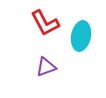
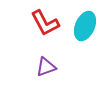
cyan ellipse: moved 4 px right, 10 px up; rotated 12 degrees clockwise
